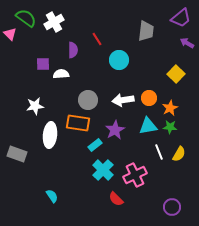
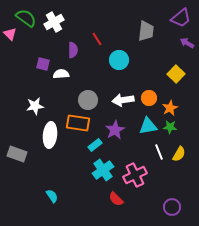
purple square: rotated 16 degrees clockwise
cyan cross: rotated 10 degrees clockwise
